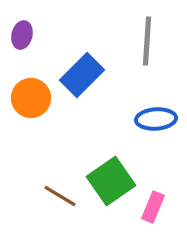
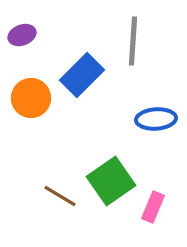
purple ellipse: rotated 56 degrees clockwise
gray line: moved 14 px left
